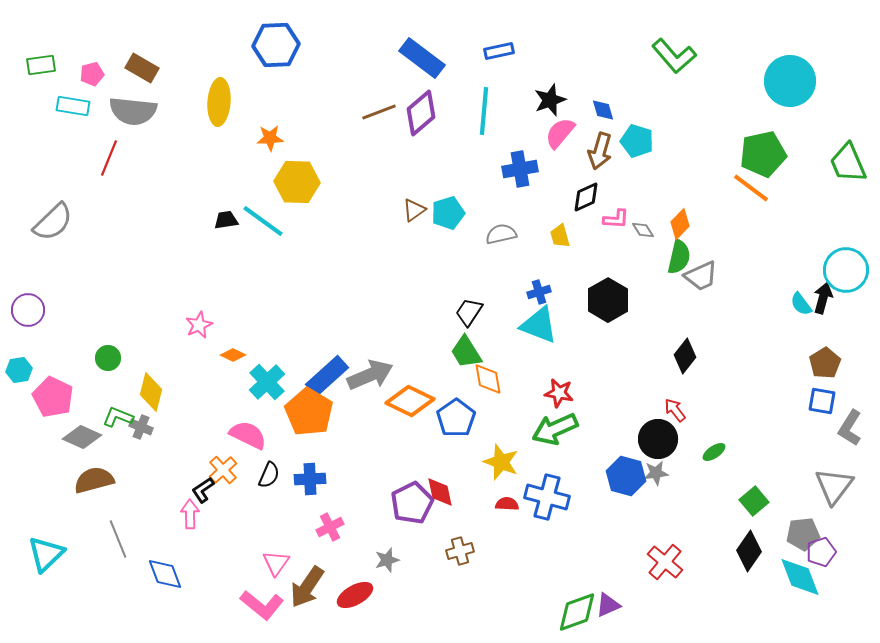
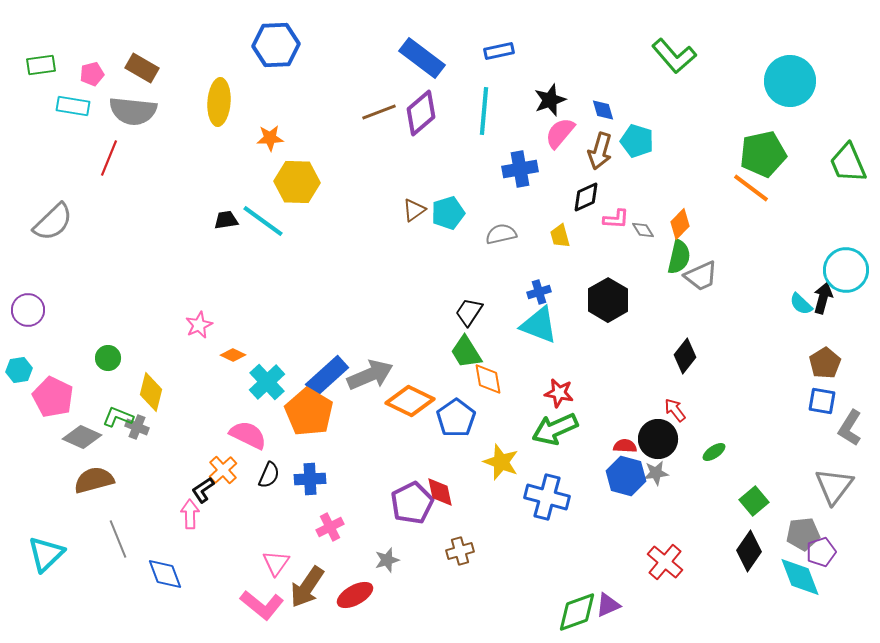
cyan semicircle at (801, 304): rotated 10 degrees counterclockwise
gray cross at (141, 427): moved 4 px left
red semicircle at (507, 504): moved 118 px right, 58 px up
